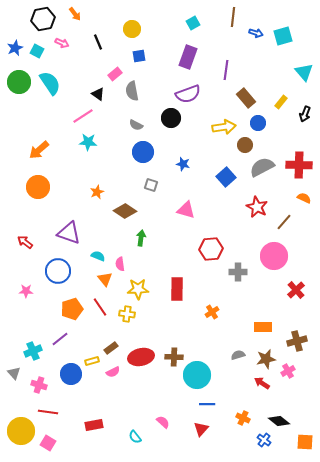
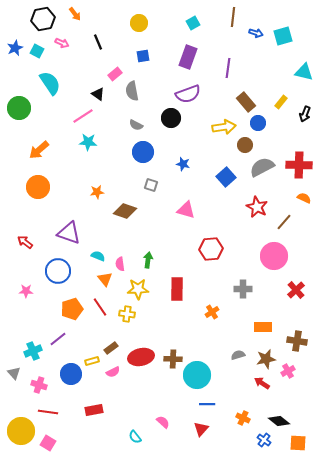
yellow circle at (132, 29): moved 7 px right, 6 px up
blue square at (139, 56): moved 4 px right
purple line at (226, 70): moved 2 px right, 2 px up
cyan triangle at (304, 72): rotated 36 degrees counterclockwise
green circle at (19, 82): moved 26 px down
brown rectangle at (246, 98): moved 4 px down
orange star at (97, 192): rotated 16 degrees clockwise
brown diamond at (125, 211): rotated 15 degrees counterclockwise
green arrow at (141, 238): moved 7 px right, 22 px down
gray cross at (238, 272): moved 5 px right, 17 px down
purple line at (60, 339): moved 2 px left
brown cross at (297, 341): rotated 24 degrees clockwise
brown cross at (174, 357): moved 1 px left, 2 px down
red rectangle at (94, 425): moved 15 px up
orange square at (305, 442): moved 7 px left, 1 px down
